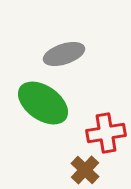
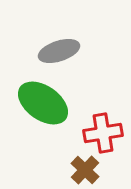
gray ellipse: moved 5 px left, 3 px up
red cross: moved 3 px left
